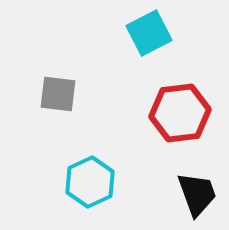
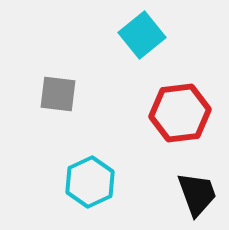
cyan square: moved 7 px left, 2 px down; rotated 12 degrees counterclockwise
